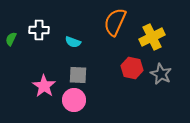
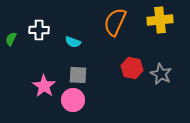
yellow cross: moved 8 px right, 17 px up; rotated 20 degrees clockwise
pink circle: moved 1 px left
